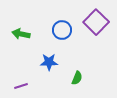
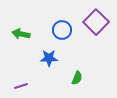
blue star: moved 4 px up
